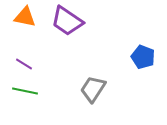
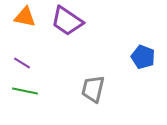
purple line: moved 2 px left, 1 px up
gray trapezoid: rotated 20 degrees counterclockwise
